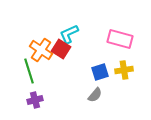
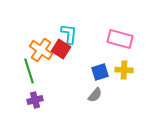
cyan L-shape: rotated 120 degrees clockwise
yellow cross: rotated 12 degrees clockwise
